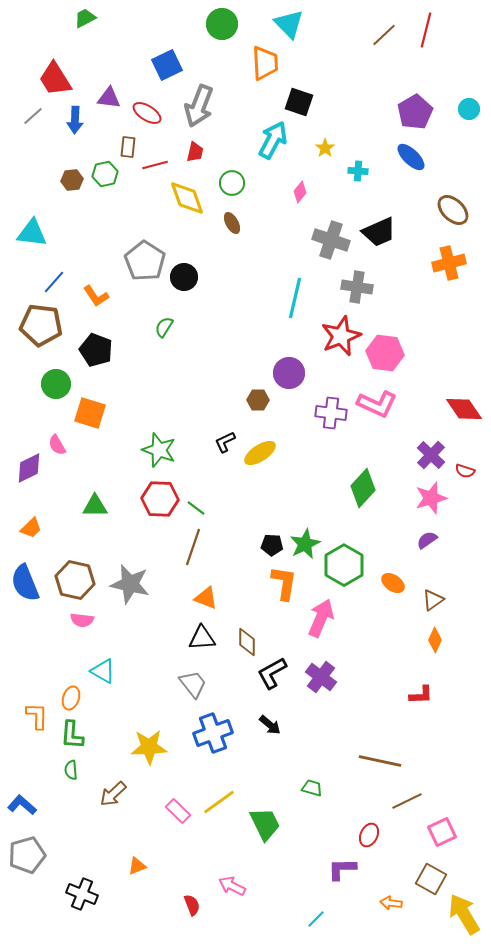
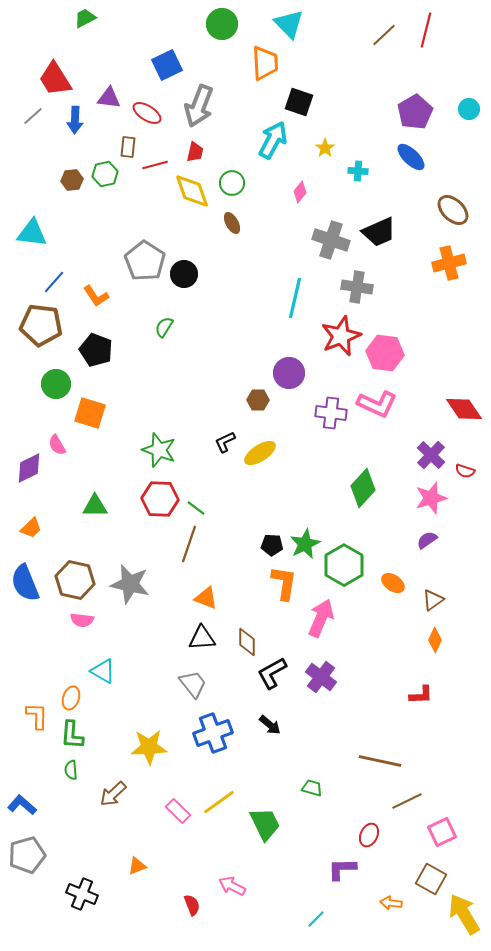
yellow diamond at (187, 198): moved 5 px right, 7 px up
black circle at (184, 277): moved 3 px up
brown line at (193, 547): moved 4 px left, 3 px up
